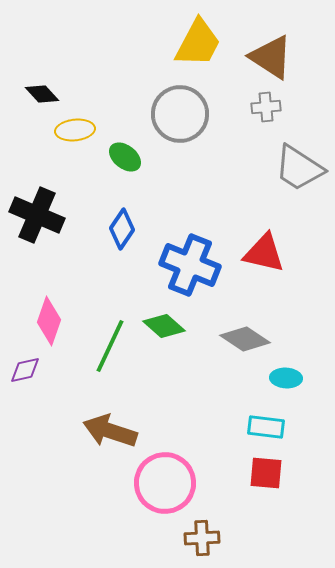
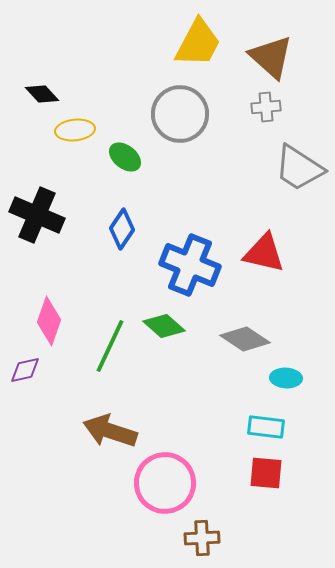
brown triangle: rotated 9 degrees clockwise
